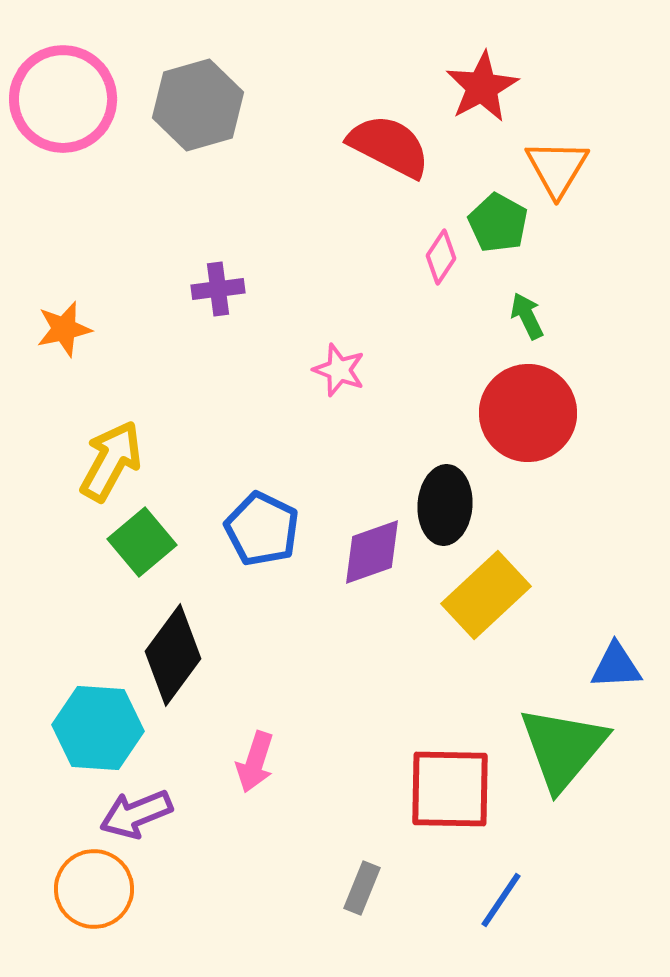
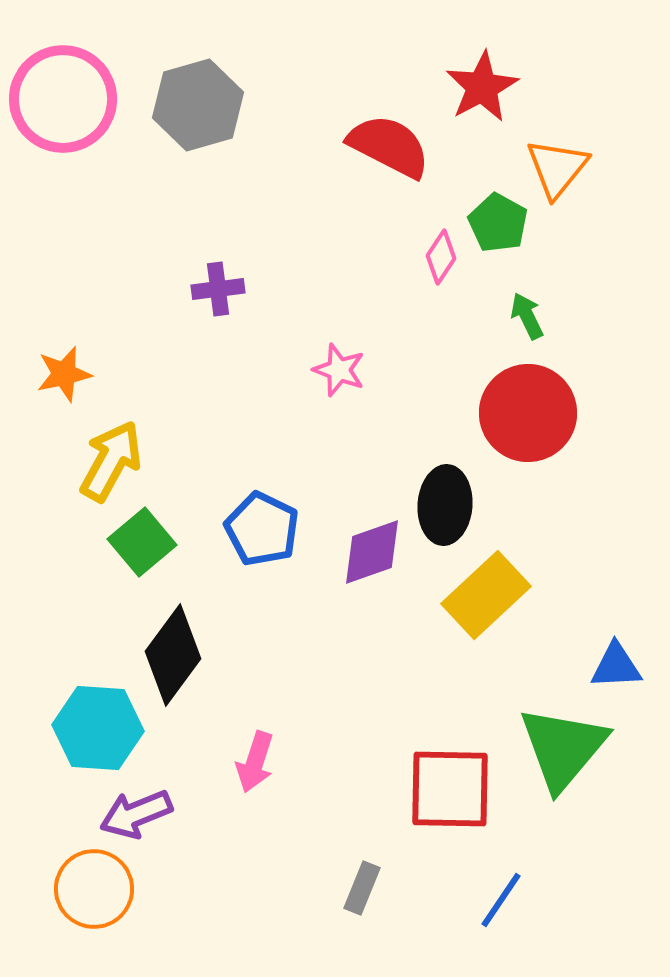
orange triangle: rotated 8 degrees clockwise
orange star: moved 45 px down
